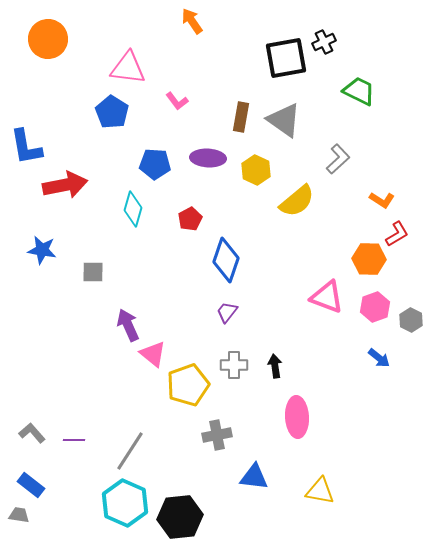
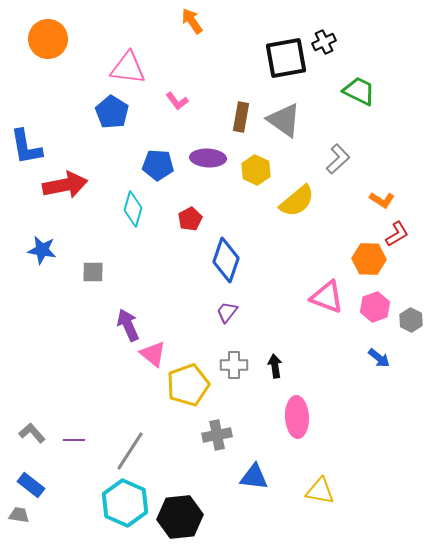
blue pentagon at (155, 164): moved 3 px right, 1 px down
